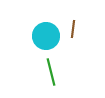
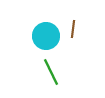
green line: rotated 12 degrees counterclockwise
